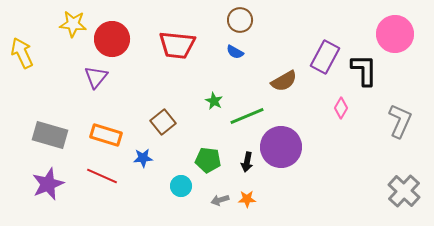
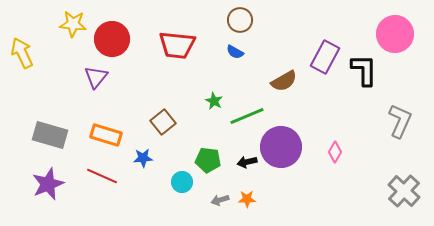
pink diamond: moved 6 px left, 44 px down
black arrow: rotated 66 degrees clockwise
cyan circle: moved 1 px right, 4 px up
